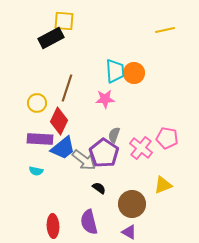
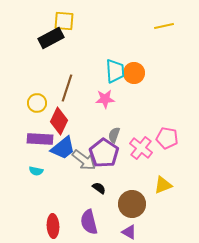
yellow line: moved 1 px left, 4 px up
